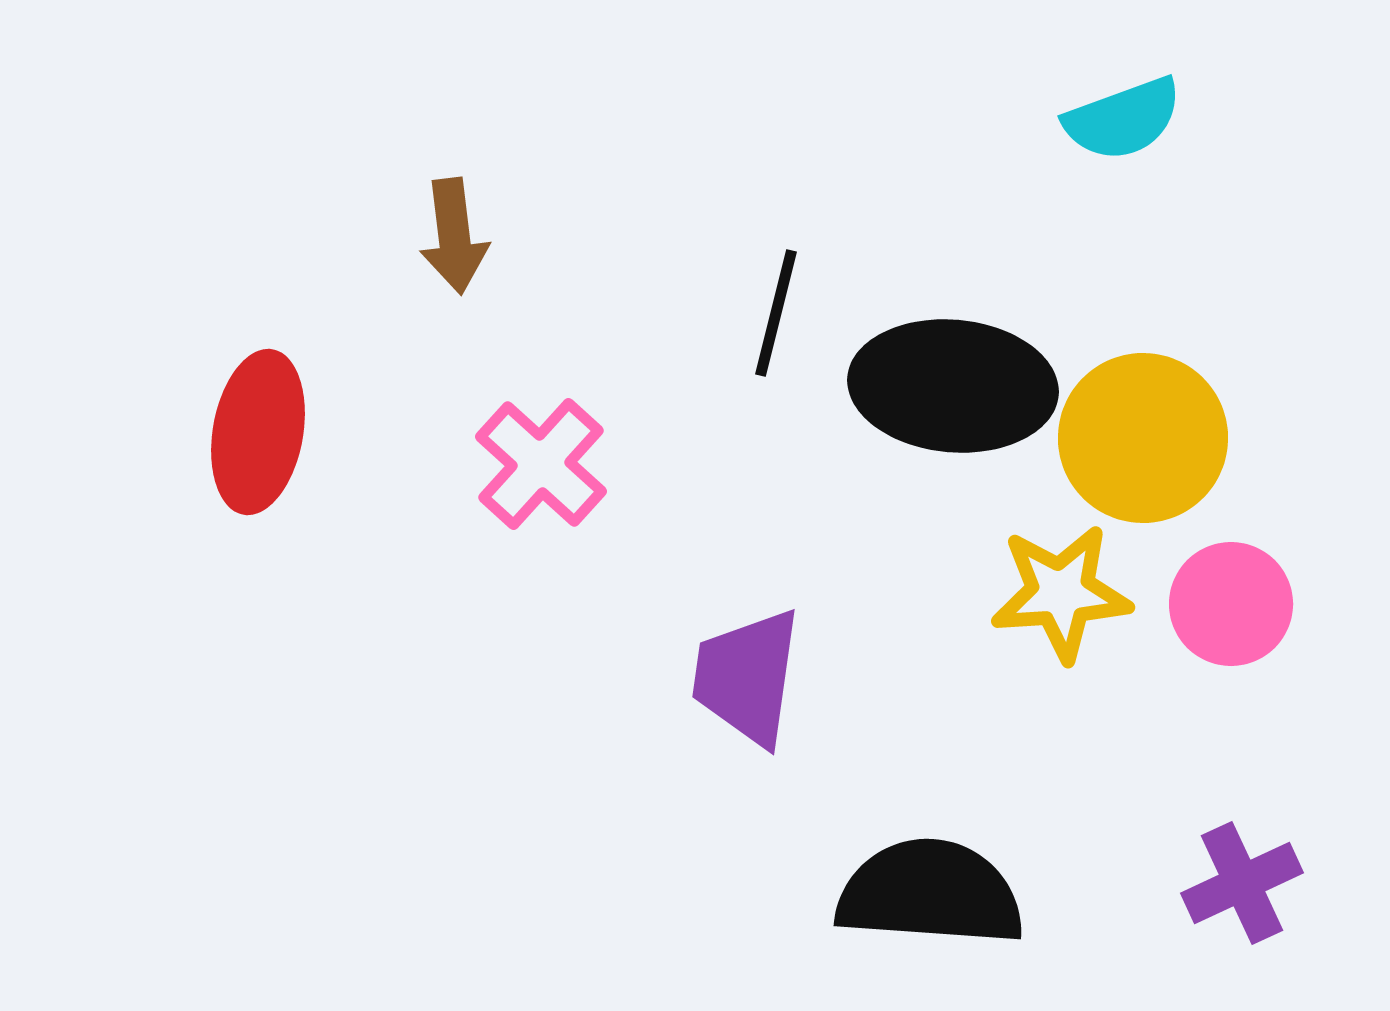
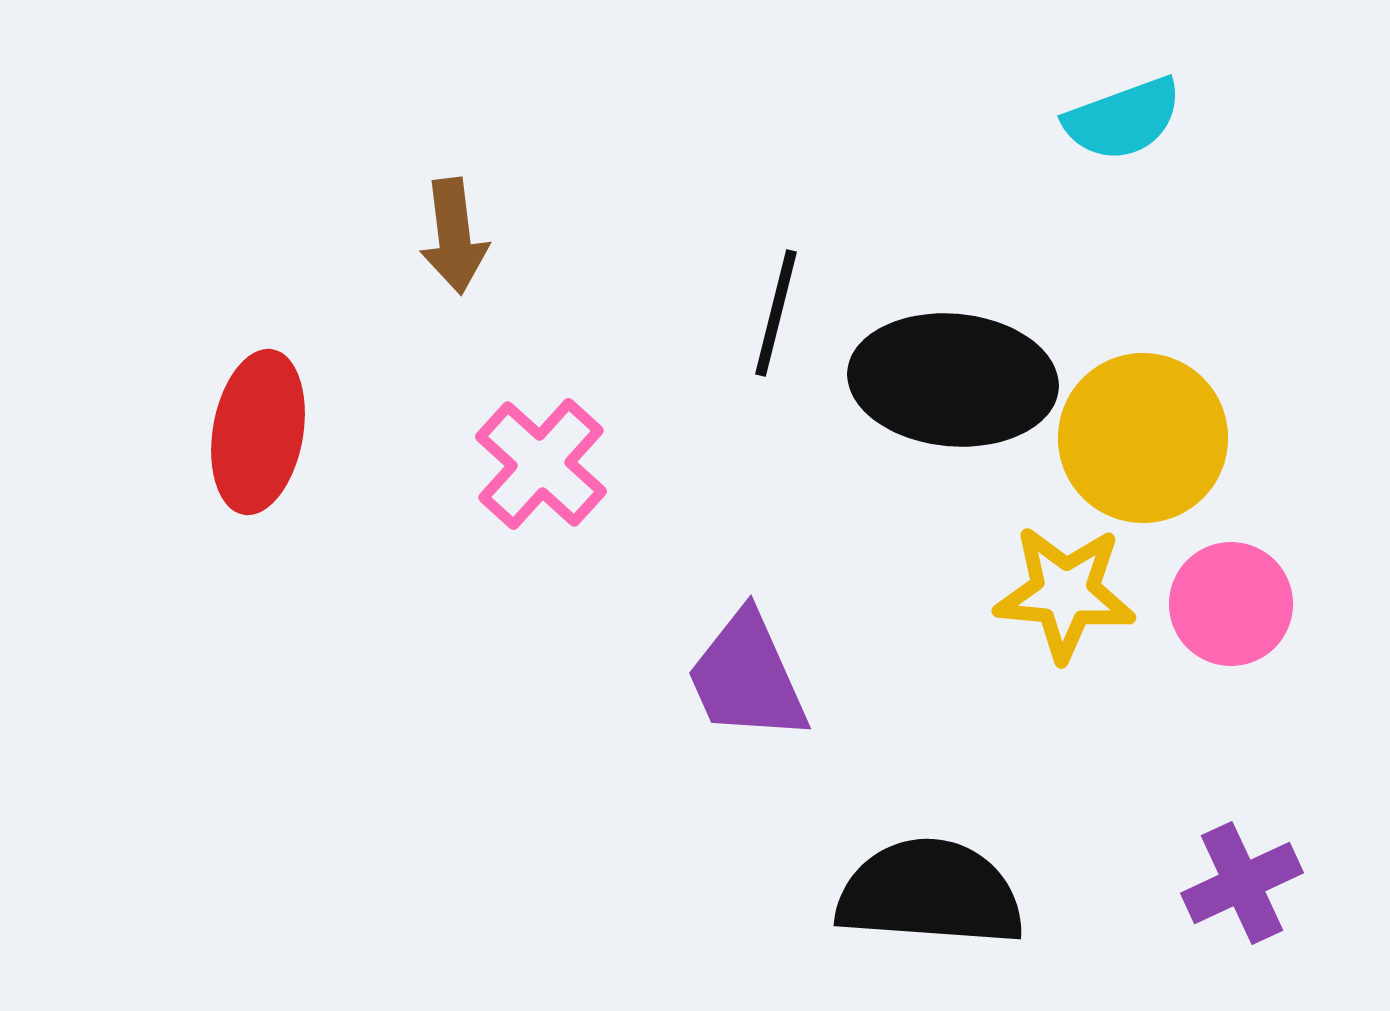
black ellipse: moved 6 px up
yellow star: moved 4 px right; rotated 9 degrees clockwise
purple trapezoid: rotated 32 degrees counterclockwise
